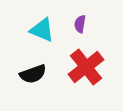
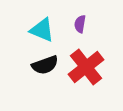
black semicircle: moved 12 px right, 9 px up
